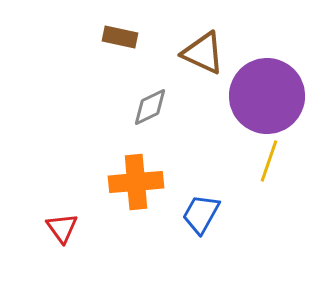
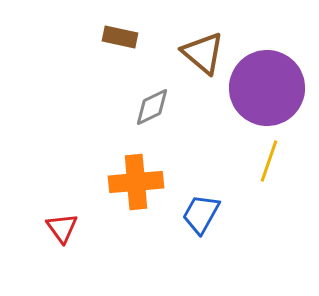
brown triangle: rotated 15 degrees clockwise
purple circle: moved 8 px up
gray diamond: moved 2 px right
